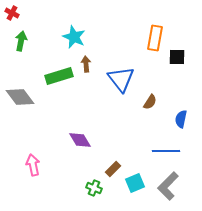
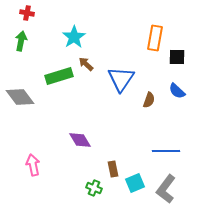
red cross: moved 15 px right; rotated 16 degrees counterclockwise
cyan star: rotated 15 degrees clockwise
brown arrow: rotated 42 degrees counterclockwise
blue triangle: rotated 12 degrees clockwise
brown semicircle: moved 1 px left, 2 px up; rotated 14 degrees counterclockwise
blue semicircle: moved 4 px left, 28 px up; rotated 60 degrees counterclockwise
brown rectangle: rotated 56 degrees counterclockwise
gray L-shape: moved 2 px left, 3 px down; rotated 8 degrees counterclockwise
